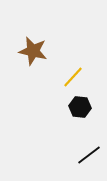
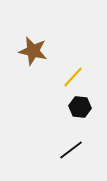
black line: moved 18 px left, 5 px up
